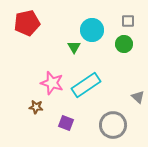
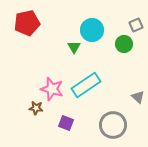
gray square: moved 8 px right, 4 px down; rotated 24 degrees counterclockwise
pink star: moved 6 px down
brown star: moved 1 px down
